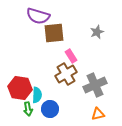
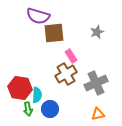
gray cross: moved 1 px right, 2 px up
